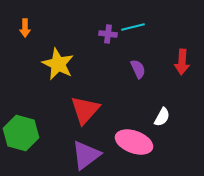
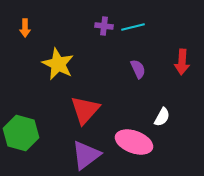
purple cross: moved 4 px left, 8 px up
